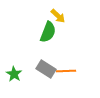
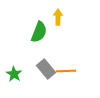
yellow arrow: moved 1 px down; rotated 133 degrees counterclockwise
green semicircle: moved 9 px left
gray rectangle: rotated 18 degrees clockwise
